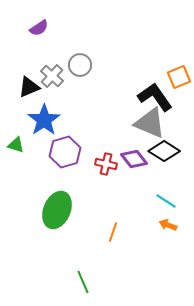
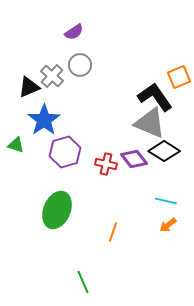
purple semicircle: moved 35 px right, 4 px down
cyan line: rotated 20 degrees counterclockwise
orange arrow: rotated 60 degrees counterclockwise
